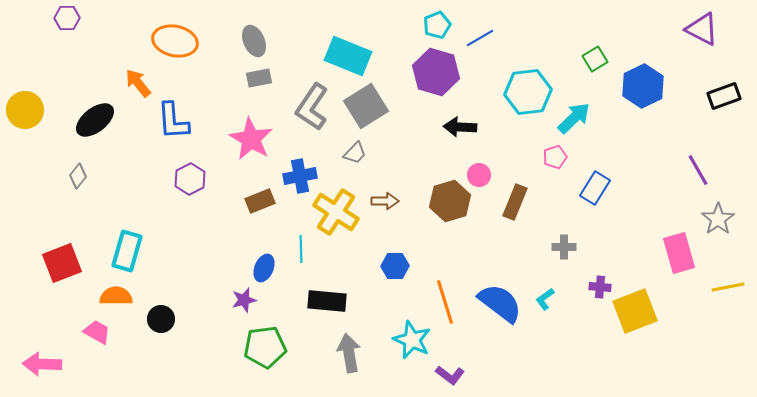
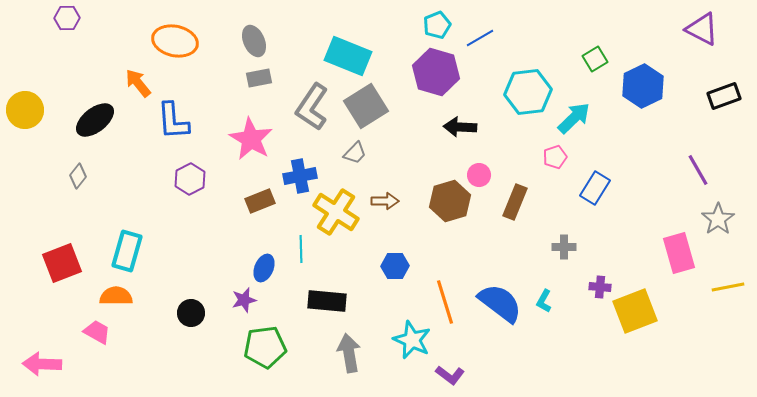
cyan L-shape at (545, 299): moved 1 px left, 2 px down; rotated 25 degrees counterclockwise
black circle at (161, 319): moved 30 px right, 6 px up
